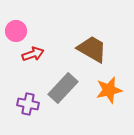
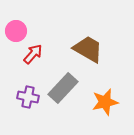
brown trapezoid: moved 4 px left
red arrow: rotated 30 degrees counterclockwise
orange star: moved 4 px left, 12 px down
purple cross: moved 7 px up
